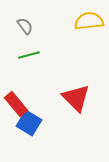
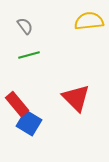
red rectangle: moved 1 px right
